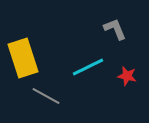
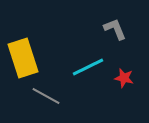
red star: moved 3 px left, 2 px down
